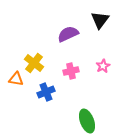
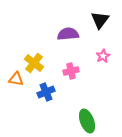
purple semicircle: rotated 20 degrees clockwise
pink star: moved 10 px up
